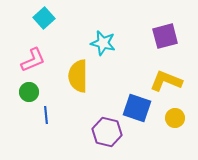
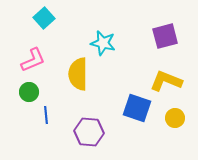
yellow semicircle: moved 2 px up
purple hexagon: moved 18 px left; rotated 8 degrees counterclockwise
